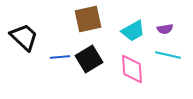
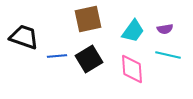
cyan trapezoid: rotated 25 degrees counterclockwise
black trapezoid: rotated 24 degrees counterclockwise
blue line: moved 3 px left, 1 px up
